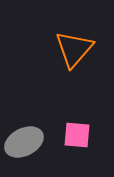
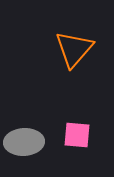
gray ellipse: rotated 24 degrees clockwise
